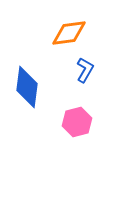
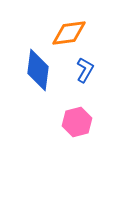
blue diamond: moved 11 px right, 17 px up
